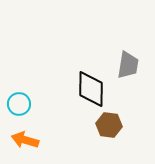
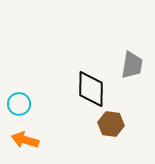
gray trapezoid: moved 4 px right
brown hexagon: moved 2 px right, 1 px up
